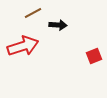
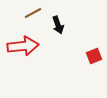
black arrow: rotated 66 degrees clockwise
red arrow: rotated 12 degrees clockwise
